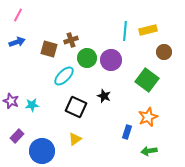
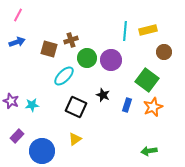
black star: moved 1 px left, 1 px up
orange star: moved 5 px right, 10 px up
blue rectangle: moved 27 px up
